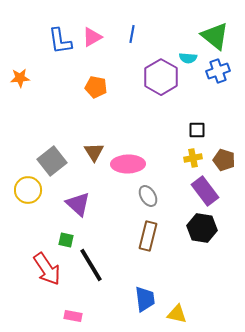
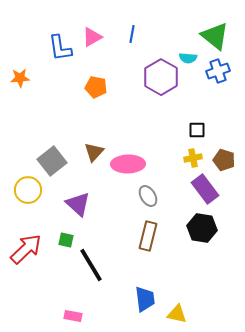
blue L-shape: moved 7 px down
brown triangle: rotated 15 degrees clockwise
purple rectangle: moved 2 px up
red arrow: moved 21 px left, 20 px up; rotated 100 degrees counterclockwise
